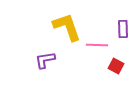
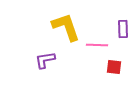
yellow L-shape: moved 1 px left
red square: moved 2 px left, 1 px down; rotated 21 degrees counterclockwise
